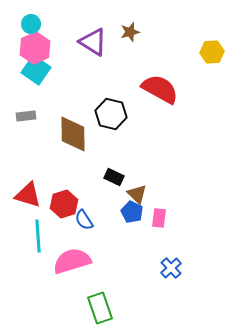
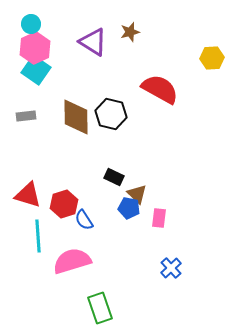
yellow hexagon: moved 6 px down
brown diamond: moved 3 px right, 17 px up
blue pentagon: moved 3 px left, 4 px up; rotated 15 degrees counterclockwise
